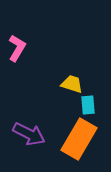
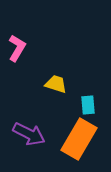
yellow trapezoid: moved 16 px left
